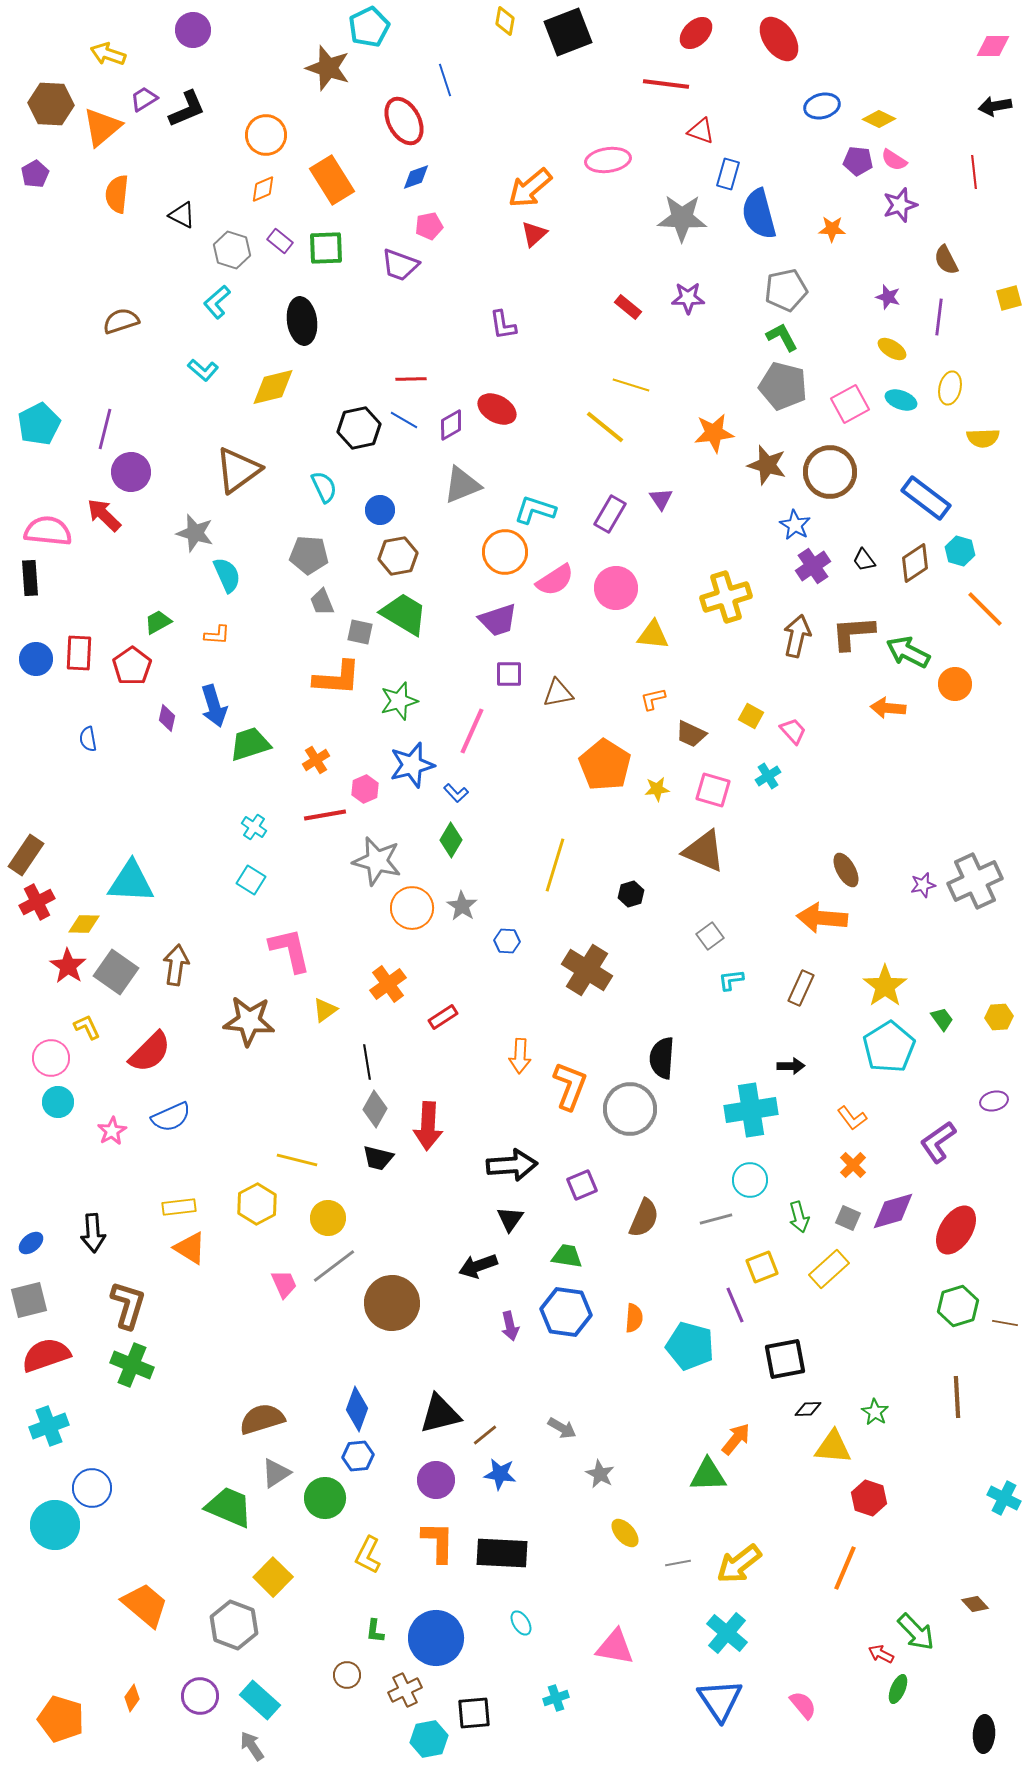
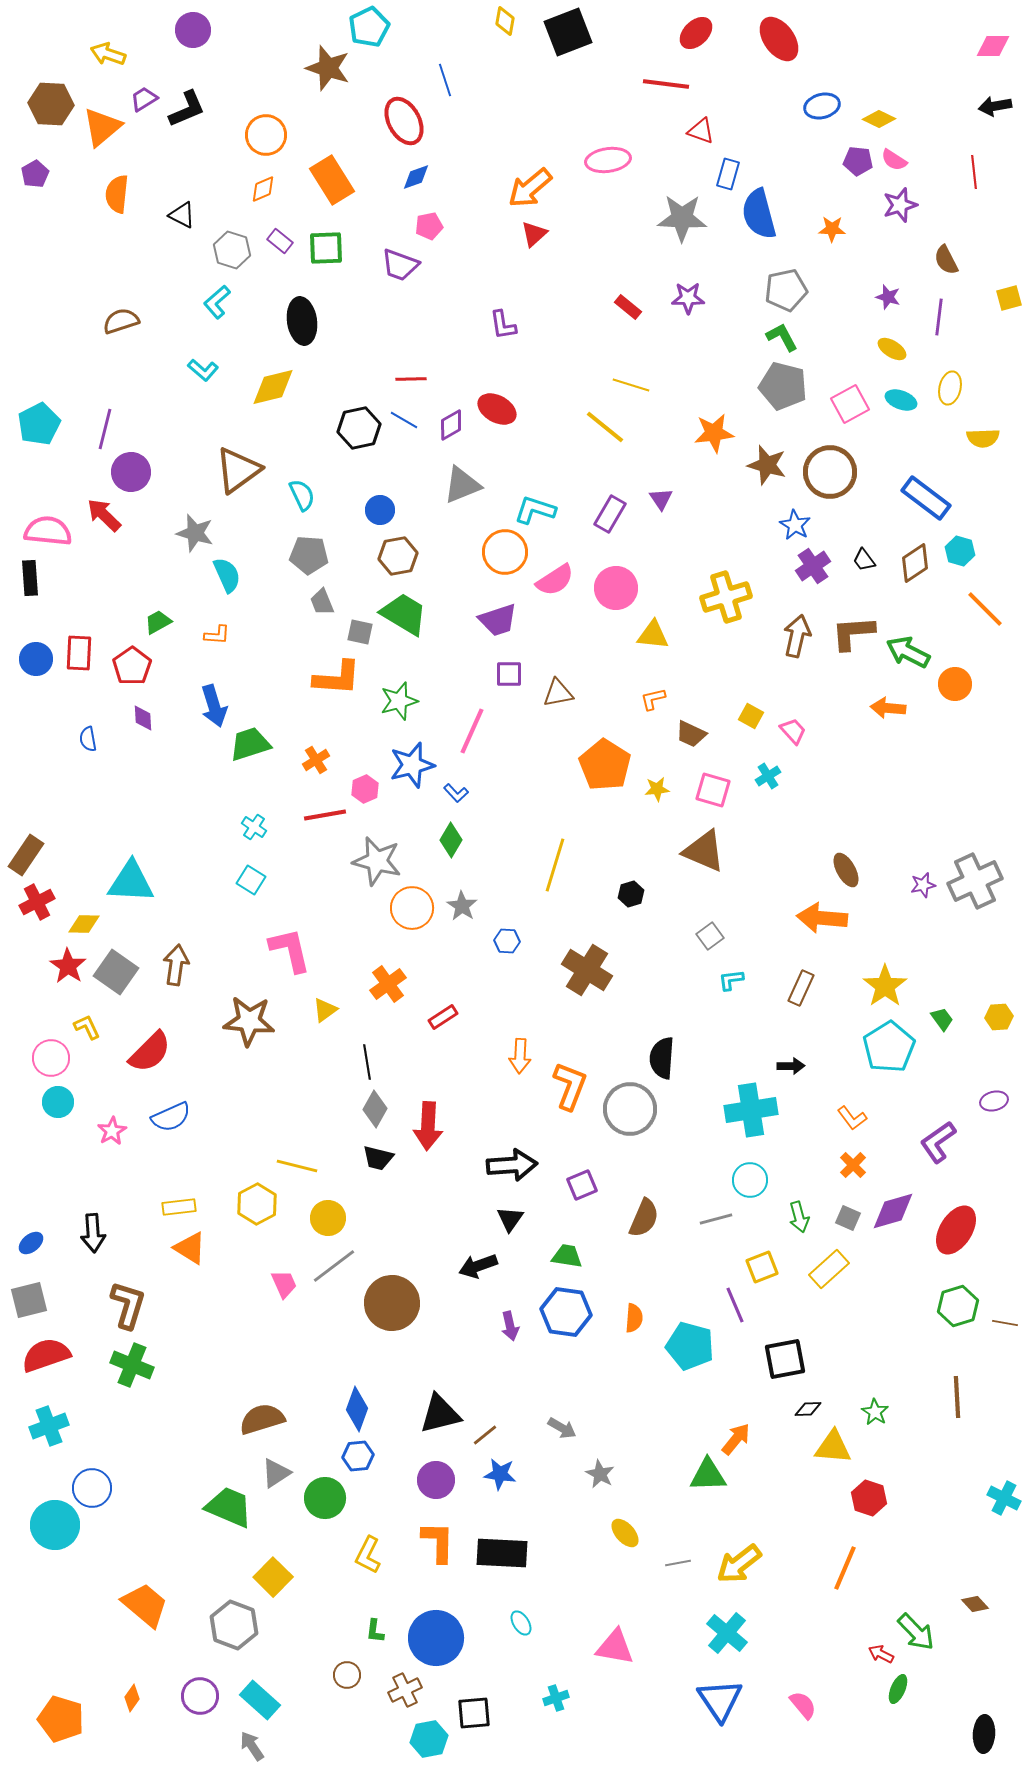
cyan semicircle at (324, 487): moved 22 px left, 8 px down
purple diamond at (167, 718): moved 24 px left; rotated 16 degrees counterclockwise
yellow line at (297, 1160): moved 6 px down
